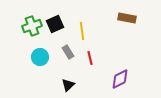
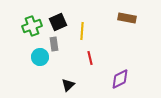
black square: moved 3 px right, 2 px up
yellow line: rotated 12 degrees clockwise
gray rectangle: moved 14 px left, 8 px up; rotated 24 degrees clockwise
